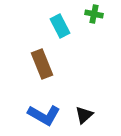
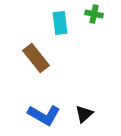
cyan rectangle: moved 3 px up; rotated 20 degrees clockwise
brown rectangle: moved 6 px left, 6 px up; rotated 16 degrees counterclockwise
black triangle: moved 1 px up
